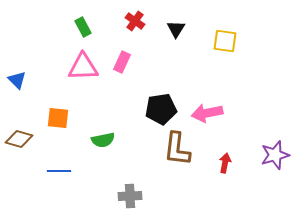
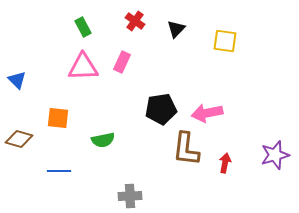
black triangle: rotated 12 degrees clockwise
brown L-shape: moved 9 px right
